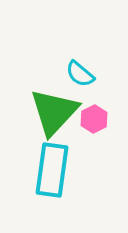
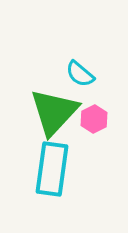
cyan rectangle: moved 1 px up
